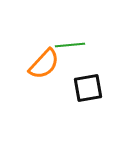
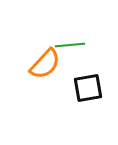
orange semicircle: moved 1 px right
